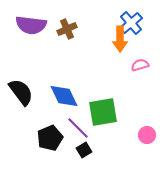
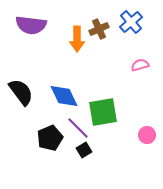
blue cross: moved 1 px up
brown cross: moved 32 px right
orange arrow: moved 43 px left
